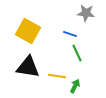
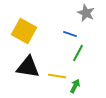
gray star: rotated 18 degrees clockwise
yellow square: moved 4 px left
green line: moved 1 px right; rotated 54 degrees clockwise
